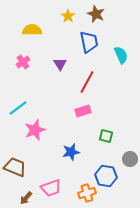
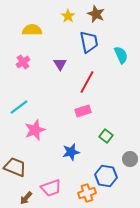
cyan line: moved 1 px right, 1 px up
green square: rotated 24 degrees clockwise
